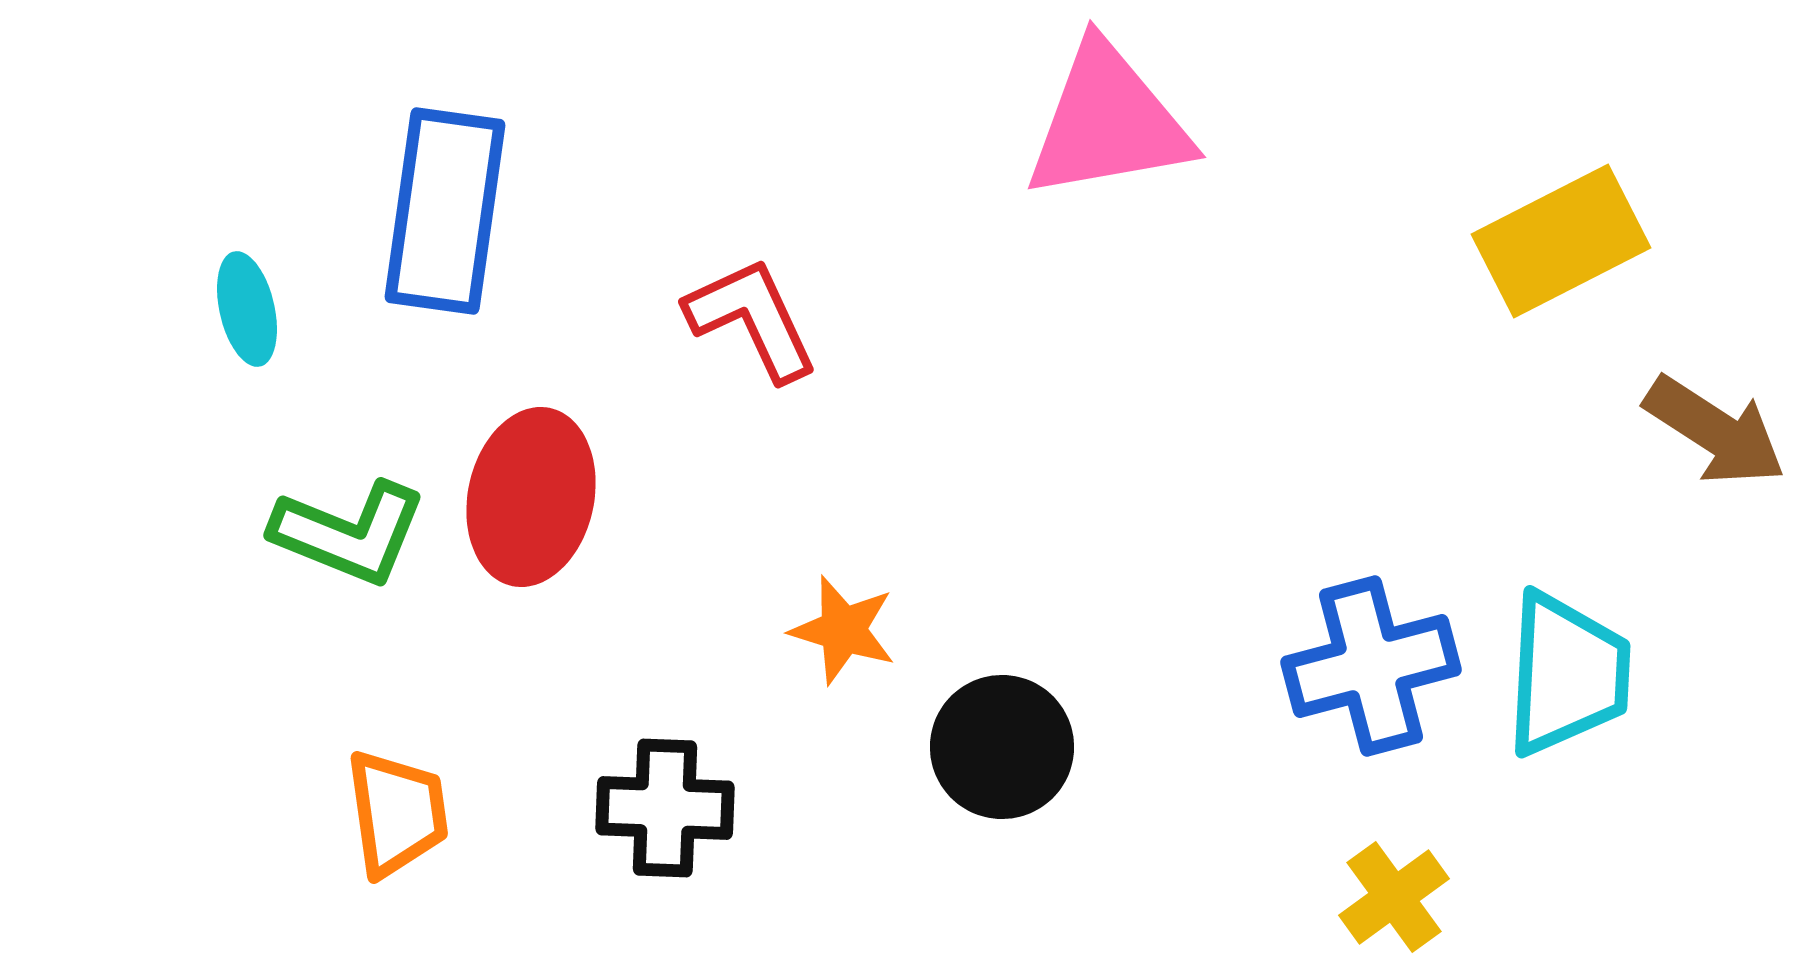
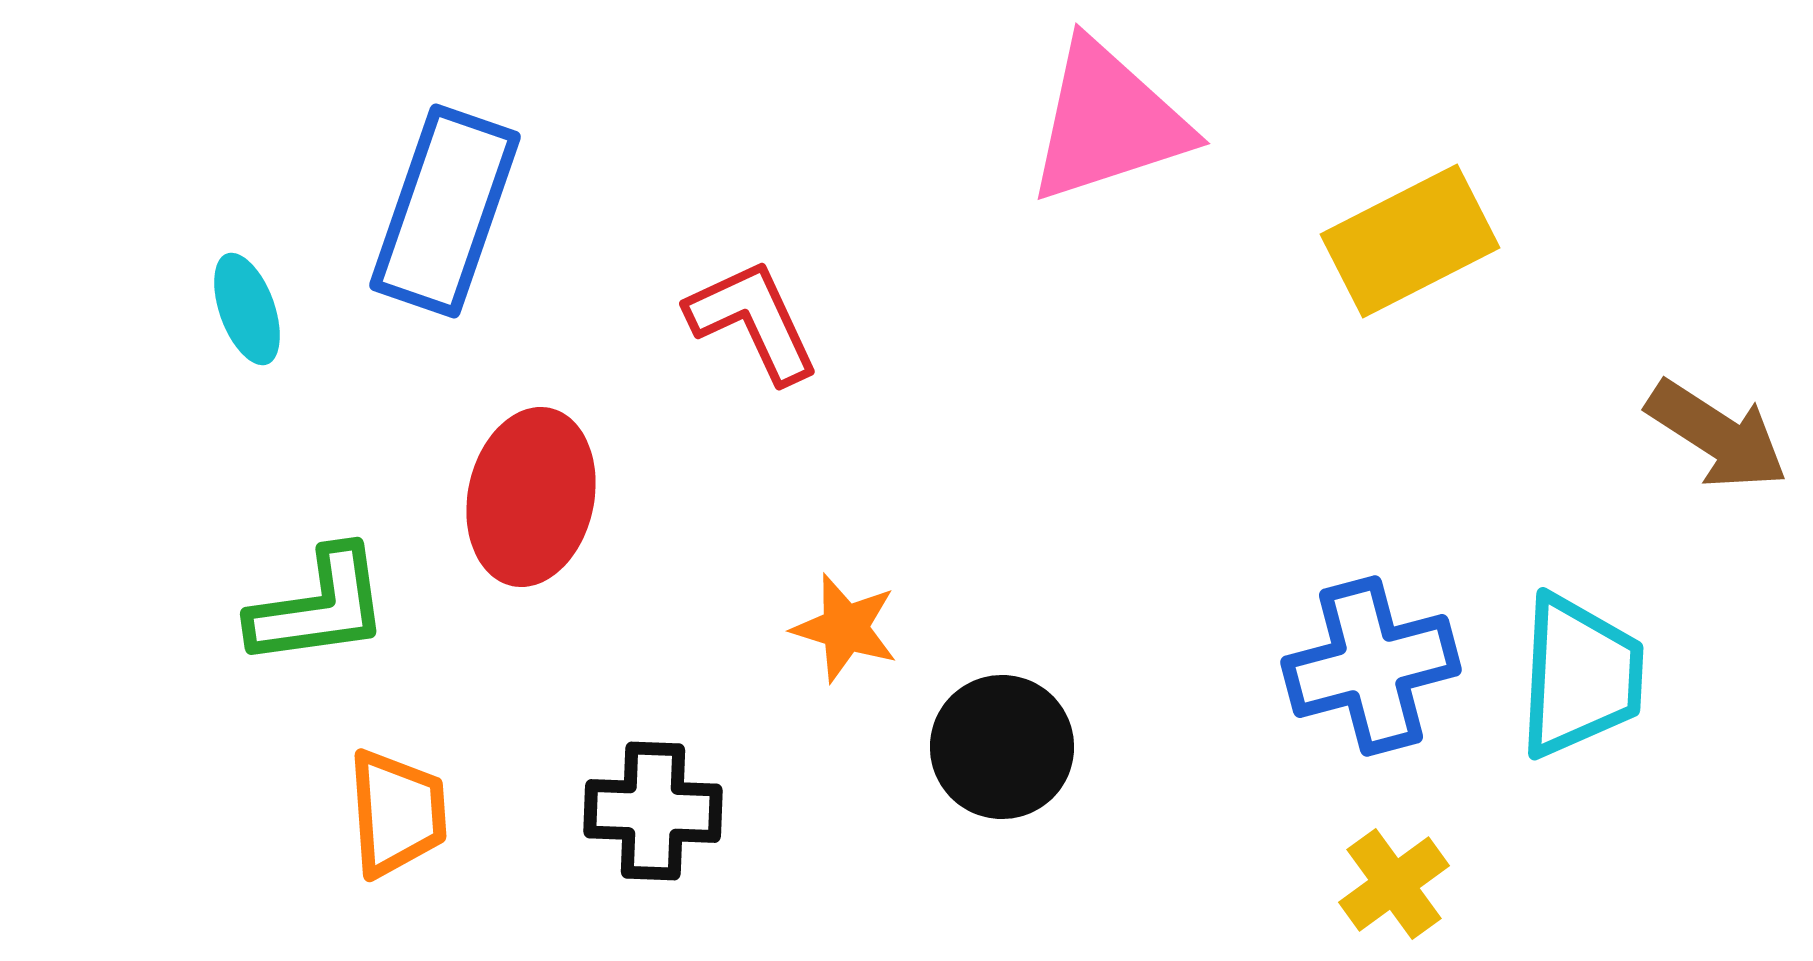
pink triangle: rotated 8 degrees counterclockwise
blue rectangle: rotated 11 degrees clockwise
yellow rectangle: moved 151 px left
cyan ellipse: rotated 7 degrees counterclockwise
red L-shape: moved 1 px right, 2 px down
brown arrow: moved 2 px right, 4 px down
green L-shape: moved 30 px left, 74 px down; rotated 30 degrees counterclockwise
orange star: moved 2 px right, 2 px up
cyan trapezoid: moved 13 px right, 2 px down
black cross: moved 12 px left, 3 px down
orange trapezoid: rotated 4 degrees clockwise
yellow cross: moved 13 px up
